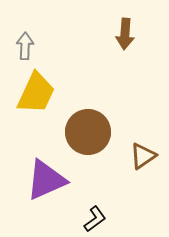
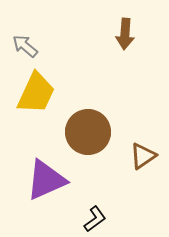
gray arrow: rotated 52 degrees counterclockwise
